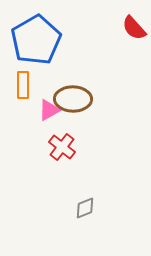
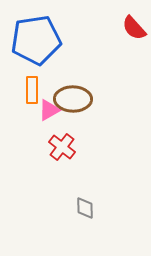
blue pentagon: rotated 21 degrees clockwise
orange rectangle: moved 9 px right, 5 px down
gray diamond: rotated 70 degrees counterclockwise
